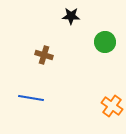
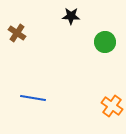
brown cross: moved 27 px left, 22 px up; rotated 18 degrees clockwise
blue line: moved 2 px right
